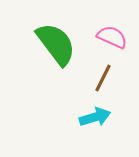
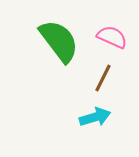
green semicircle: moved 3 px right, 3 px up
